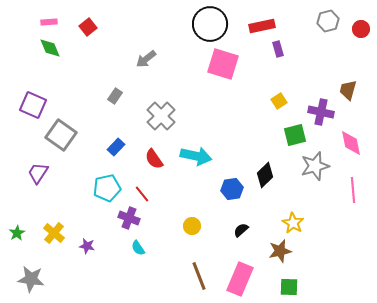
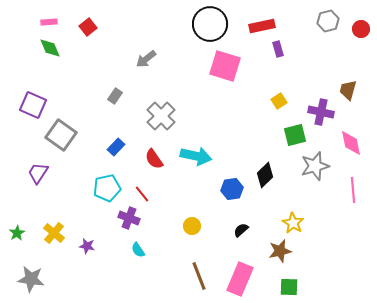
pink square at (223, 64): moved 2 px right, 2 px down
cyan semicircle at (138, 248): moved 2 px down
